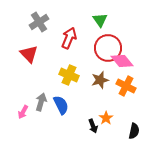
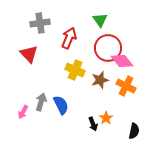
gray cross: moved 1 px right, 1 px down; rotated 24 degrees clockwise
yellow cross: moved 6 px right, 5 px up
black arrow: moved 2 px up
